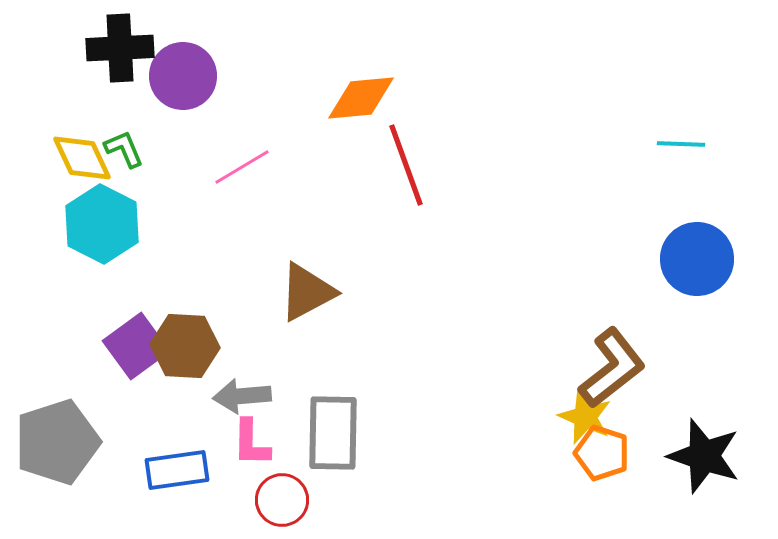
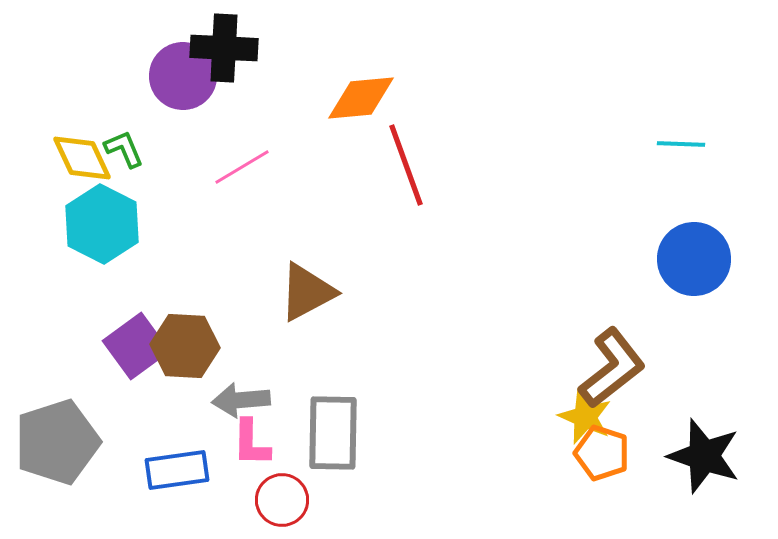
black cross: moved 104 px right; rotated 6 degrees clockwise
blue circle: moved 3 px left
gray arrow: moved 1 px left, 4 px down
